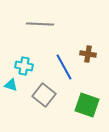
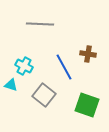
cyan cross: rotated 18 degrees clockwise
